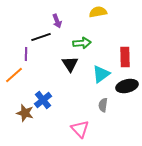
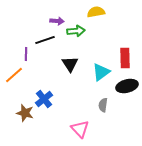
yellow semicircle: moved 2 px left
purple arrow: rotated 64 degrees counterclockwise
black line: moved 4 px right, 3 px down
green arrow: moved 6 px left, 12 px up
red rectangle: moved 1 px down
cyan triangle: moved 2 px up
blue cross: moved 1 px right, 1 px up
